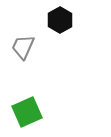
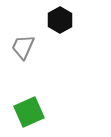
green square: moved 2 px right
